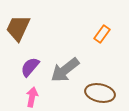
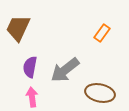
orange rectangle: moved 1 px up
purple semicircle: rotated 30 degrees counterclockwise
pink arrow: rotated 18 degrees counterclockwise
